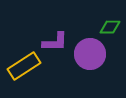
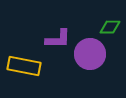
purple L-shape: moved 3 px right, 3 px up
yellow rectangle: rotated 44 degrees clockwise
